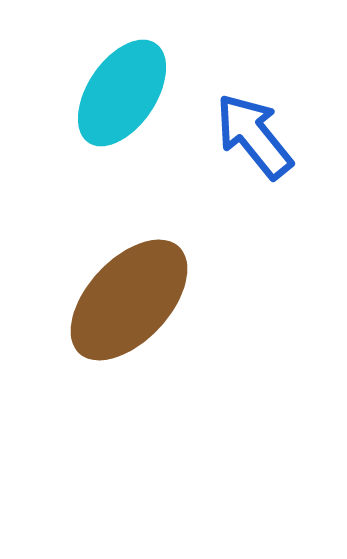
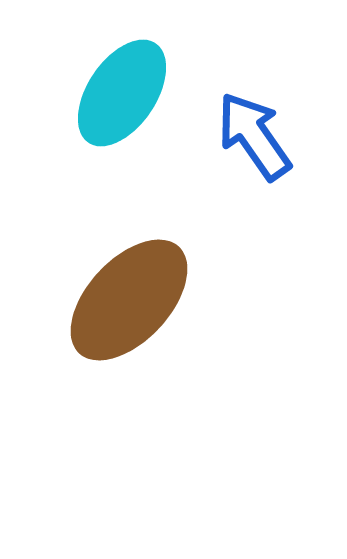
blue arrow: rotated 4 degrees clockwise
